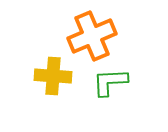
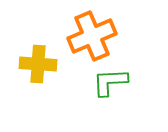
yellow cross: moved 15 px left, 12 px up
